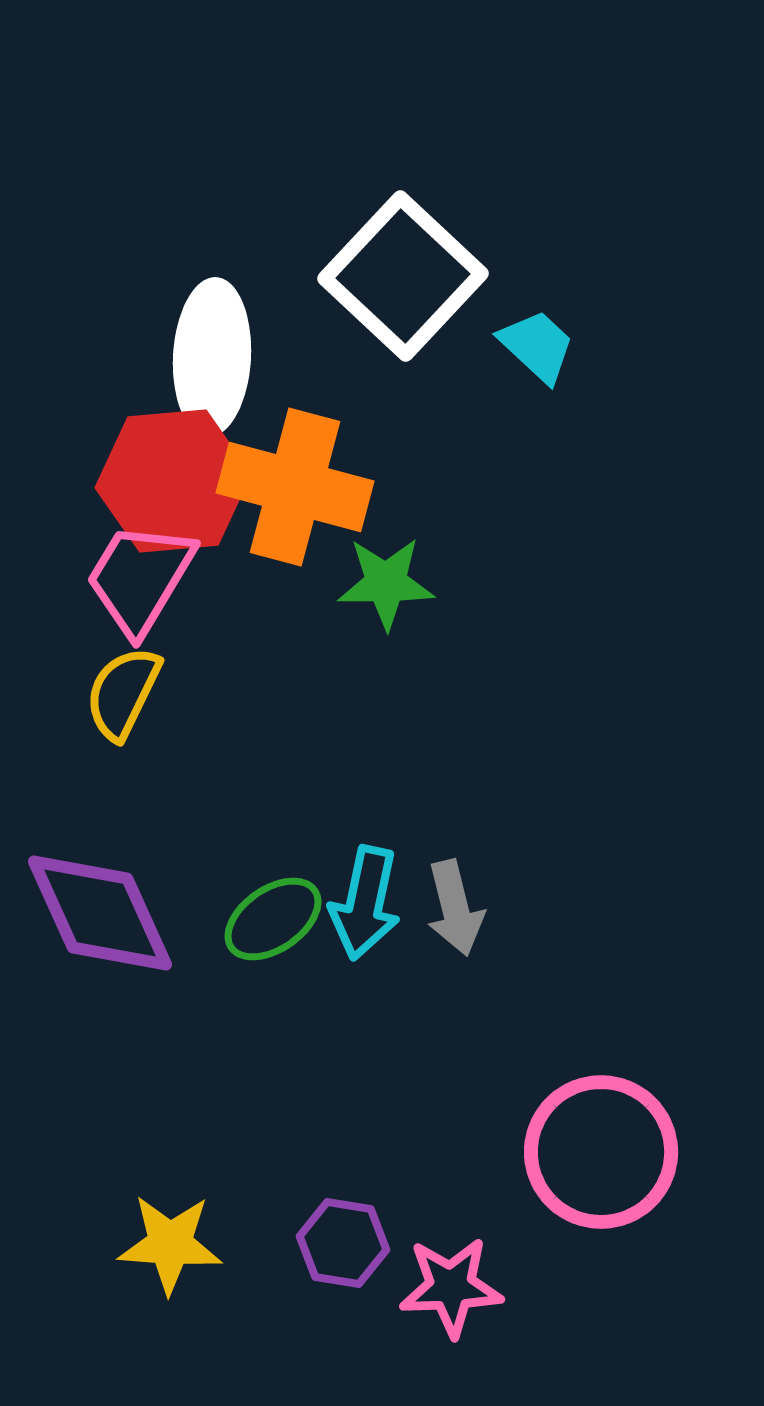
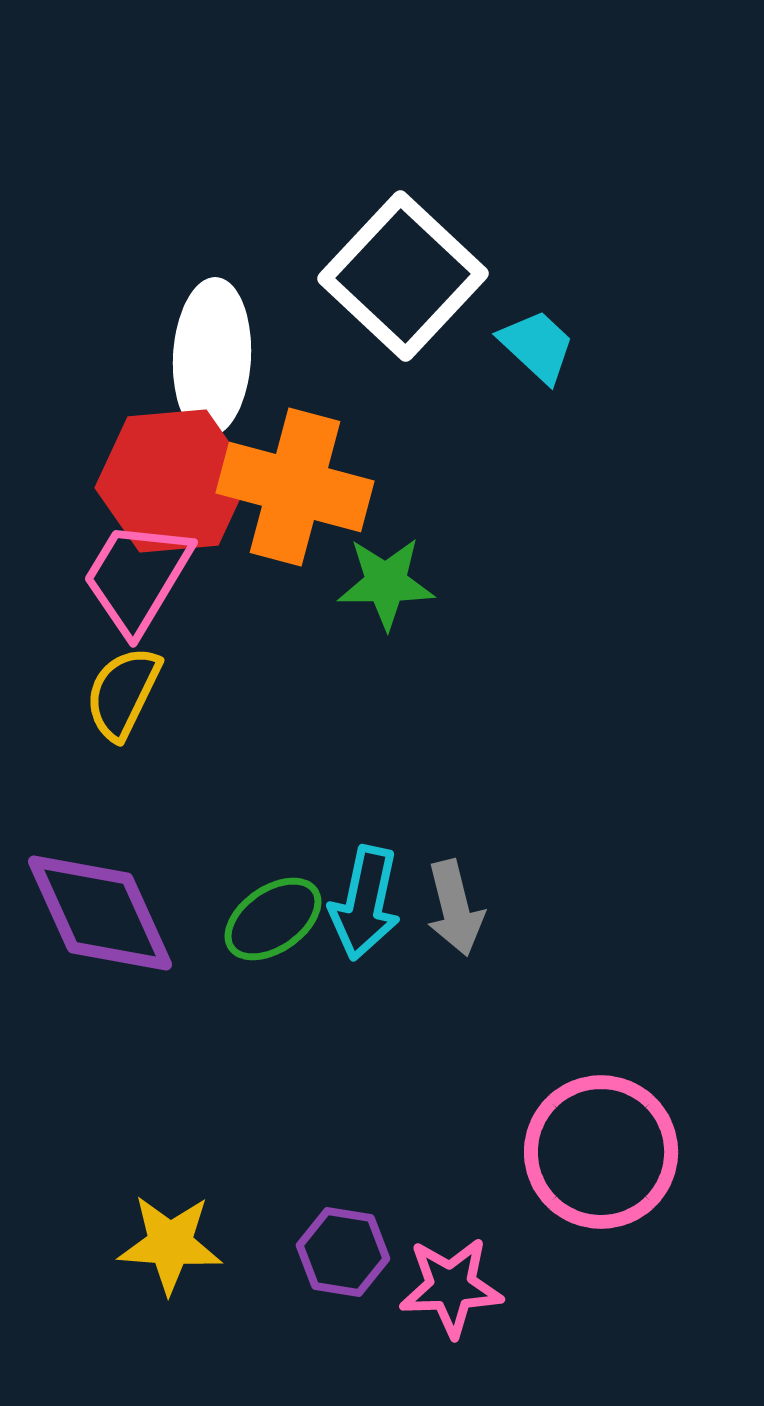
pink trapezoid: moved 3 px left, 1 px up
purple hexagon: moved 9 px down
